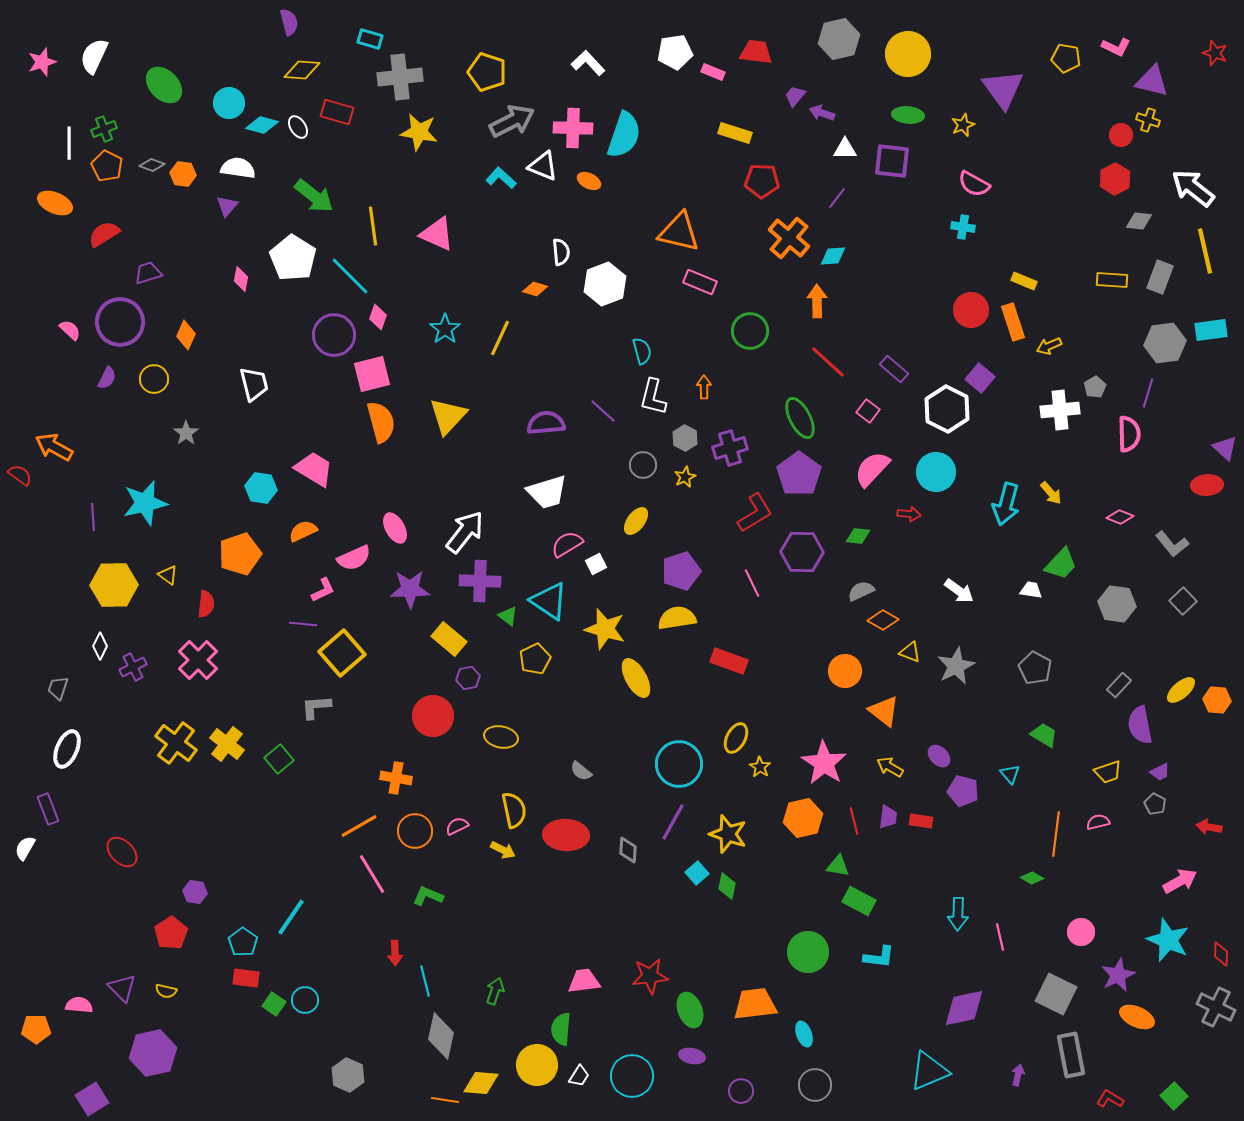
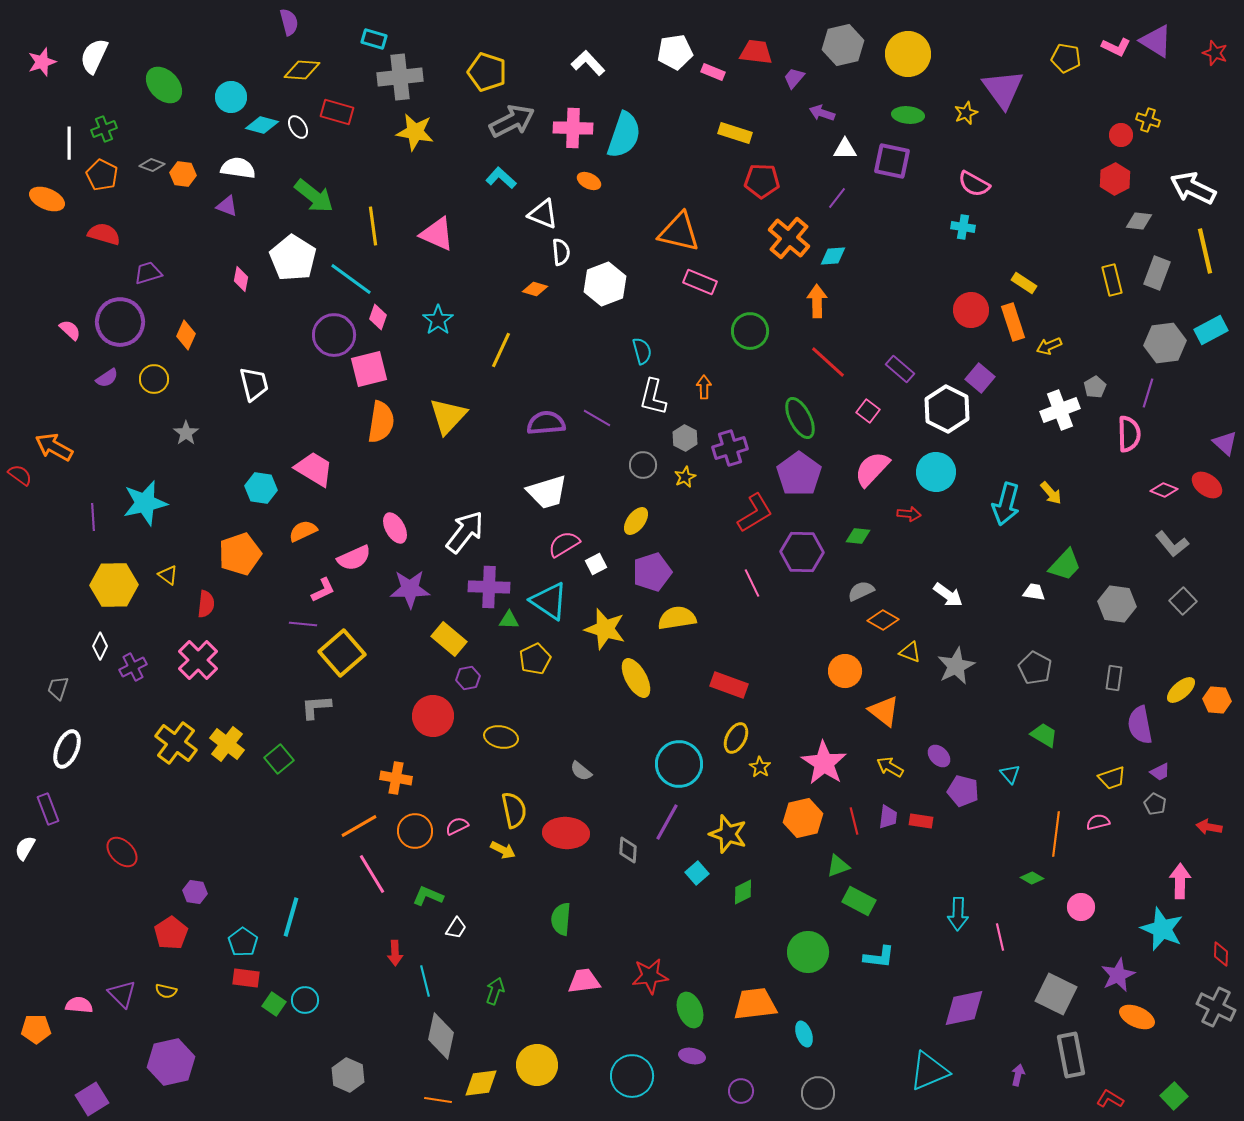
cyan rectangle at (370, 39): moved 4 px right
gray hexagon at (839, 39): moved 4 px right, 6 px down
purple triangle at (1152, 81): moved 4 px right, 40 px up; rotated 18 degrees clockwise
purple trapezoid at (795, 96): moved 1 px left, 18 px up
cyan circle at (229, 103): moved 2 px right, 6 px up
yellow star at (963, 125): moved 3 px right, 12 px up
yellow star at (419, 132): moved 4 px left
purple square at (892, 161): rotated 6 degrees clockwise
orange pentagon at (107, 166): moved 5 px left, 9 px down
white triangle at (543, 166): moved 48 px down
white arrow at (1193, 188): rotated 12 degrees counterclockwise
orange ellipse at (55, 203): moved 8 px left, 4 px up
purple triangle at (227, 206): rotated 50 degrees counterclockwise
red semicircle at (104, 234): rotated 48 degrees clockwise
cyan line at (350, 276): moved 1 px right, 3 px down; rotated 9 degrees counterclockwise
gray rectangle at (1160, 277): moved 3 px left, 4 px up
yellow rectangle at (1112, 280): rotated 72 degrees clockwise
yellow rectangle at (1024, 281): moved 2 px down; rotated 10 degrees clockwise
cyan star at (445, 329): moved 7 px left, 9 px up
cyan rectangle at (1211, 330): rotated 20 degrees counterclockwise
yellow line at (500, 338): moved 1 px right, 12 px down
purple rectangle at (894, 369): moved 6 px right
pink square at (372, 374): moved 3 px left, 5 px up
purple semicircle at (107, 378): rotated 30 degrees clockwise
white cross at (1060, 410): rotated 15 degrees counterclockwise
purple line at (603, 411): moved 6 px left, 7 px down; rotated 12 degrees counterclockwise
orange semicircle at (381, 422): rotated 24 degrees clockwise
purple triangle at (1225, 448): moved 5 px up
red ellipse at (1207, 485): rotated 40 degrees clockwise
pink diamond at (1120, 517): moved 44 px right, 27 px up
pink semicircle at (567, 544): moved 3 px left
green trapezoid at (1061, 564): moved 4 px right, 1 px down
purple pentagon at (681, 571): moved 29 px left, 1 px down
purple cross at (480, 581): moved 9 px right, 6 px down
white trapezoid at (1031, 590): moved 3 px right, 2 px down
white arrow at (959, 591): moved 11 px left, 4 px down
green triangle at (508, 616): moved 1 px right, 4 px down; rotated 35 degrees counterclockwise
red rectangle at (729, 661): moved 24 px down
gray rectangle at (1119, 685): moved 5 px left, 7 px up; rotated 35 degrees counterclockwise
yellow trapezoid at (1108, 772): moved 4 px right, 6 px down
purple line at (673, 822): moved 6 px left
red ellipse at (566, 835): moved 2 px up
green triangle at (838, 866): rotated 30 degrees counterclockwise
pink arrow at (1180, 881): rotated 60 degrees counterclockwise
green diamond at (727, 886): moved 16 px right, 6 px down; rotated 52 degrees clockwise
cyan line at (291, 917): rotated 18 degrees counterclockwise
pink circle at (1081, 932): moved 25 px up
cyan star at (1168, 940): moved 6 px left, 11 px up
purple triangle at (122, 988): moved 6 px down
green semicircle at (561, 1029): moved 110 px up
purple hexagon at (153, 1053): moved 18 px right, 9 px down
white trapezoid at (579, 1076): moved 123 px left, 148 px up
yellow diamond at (481, 1083): rotated 12 degrees counterclockwise
gray circle at (815, 1085): moved 3 px right, 8 px down
orange line at (445, 1100): moved 7 px left
